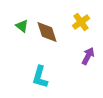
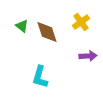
purple arrow: rotated 60 degrees clockwise
